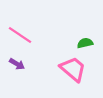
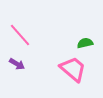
pink line: rotated 15 degrees clockwise
